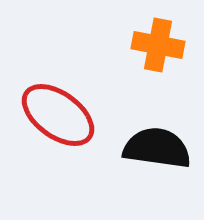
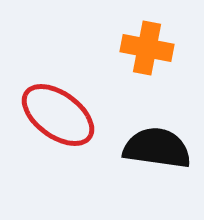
orange cross: moved 11 px left, 3 px down
